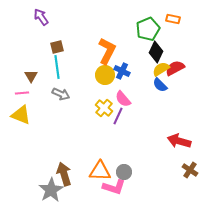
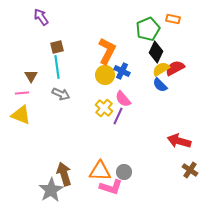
pink L-shape: moved 3 px left
